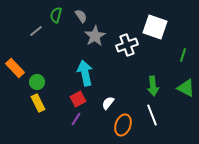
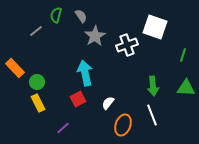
green triangle: rotated 24 degrees counterclockwise
purple line: moved 13 px left, 9 px down; rotated 16 degrees clockwise
